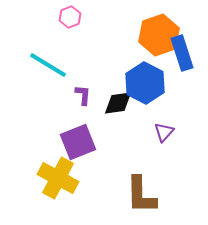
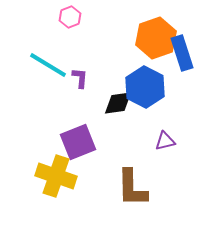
orange hexagon: moved 3 px left, 3 px down
blue hexagon: moved 4 px down
purple L-shape: moved 3 px left, 17 px up
purple triangle: moved 1 px right, 9 px down; rotated 35 degrees clockwise
yellow cross: moved 2 px left, 2 px up; rotated 9 degrees counterclockwise
brown L-shape: moved 9 px left, 7 px up
